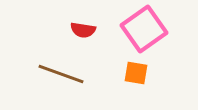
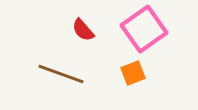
red semicircle: rotated 40 degrees clockwise
orange square: moved 3 px left; rotated 30 degrees counterclockwise
